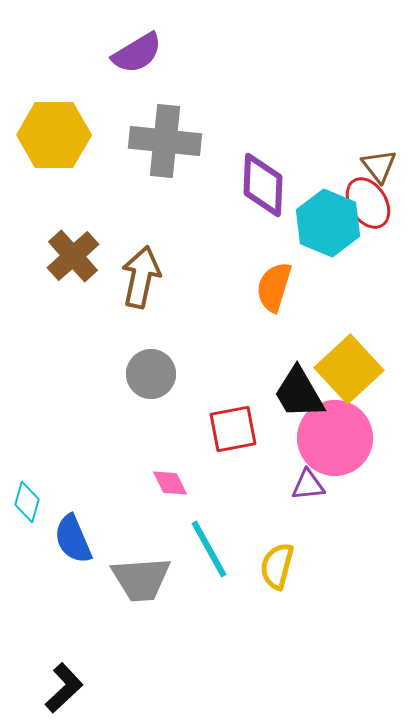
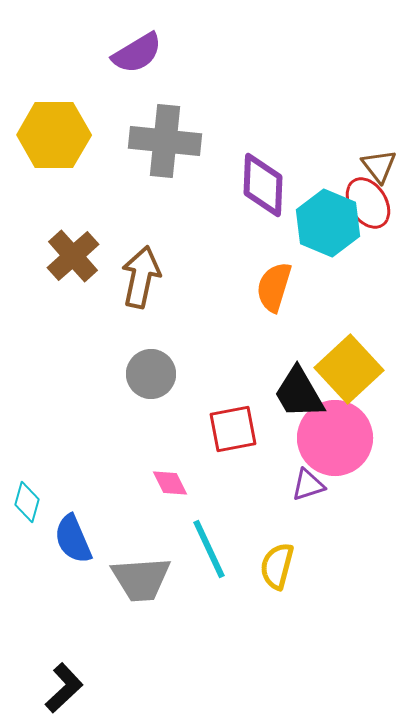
purple triangle: rotated 12 degrees counterclockwise
cyan line: rotated 4 degrees clockwise
